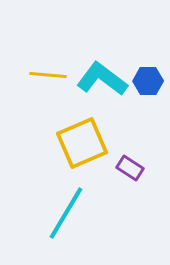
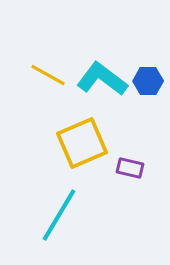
yellow line: rotated 24 degrees clockwise
purple rectangle: rotated 20 degrees counterclockwise
cyan line: moved 7 px left, 2 px down
